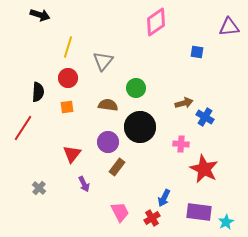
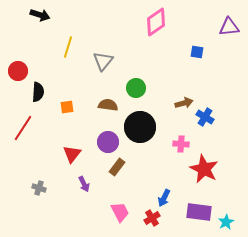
red circle: moved 50 px left, 7 px up
gray cross: rotated 24 degrees counterclockwise
